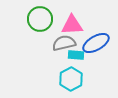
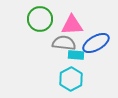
gray semicircle: rotated 20 degrees clockwise
